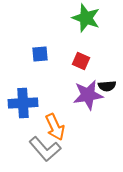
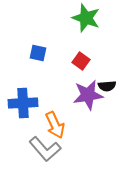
blue square: moved 2 px left, 1 px up; rotated 18 degrees clockwise
red square: rotated 12 degrees clockwise
orange arrow: moved 2 px up
